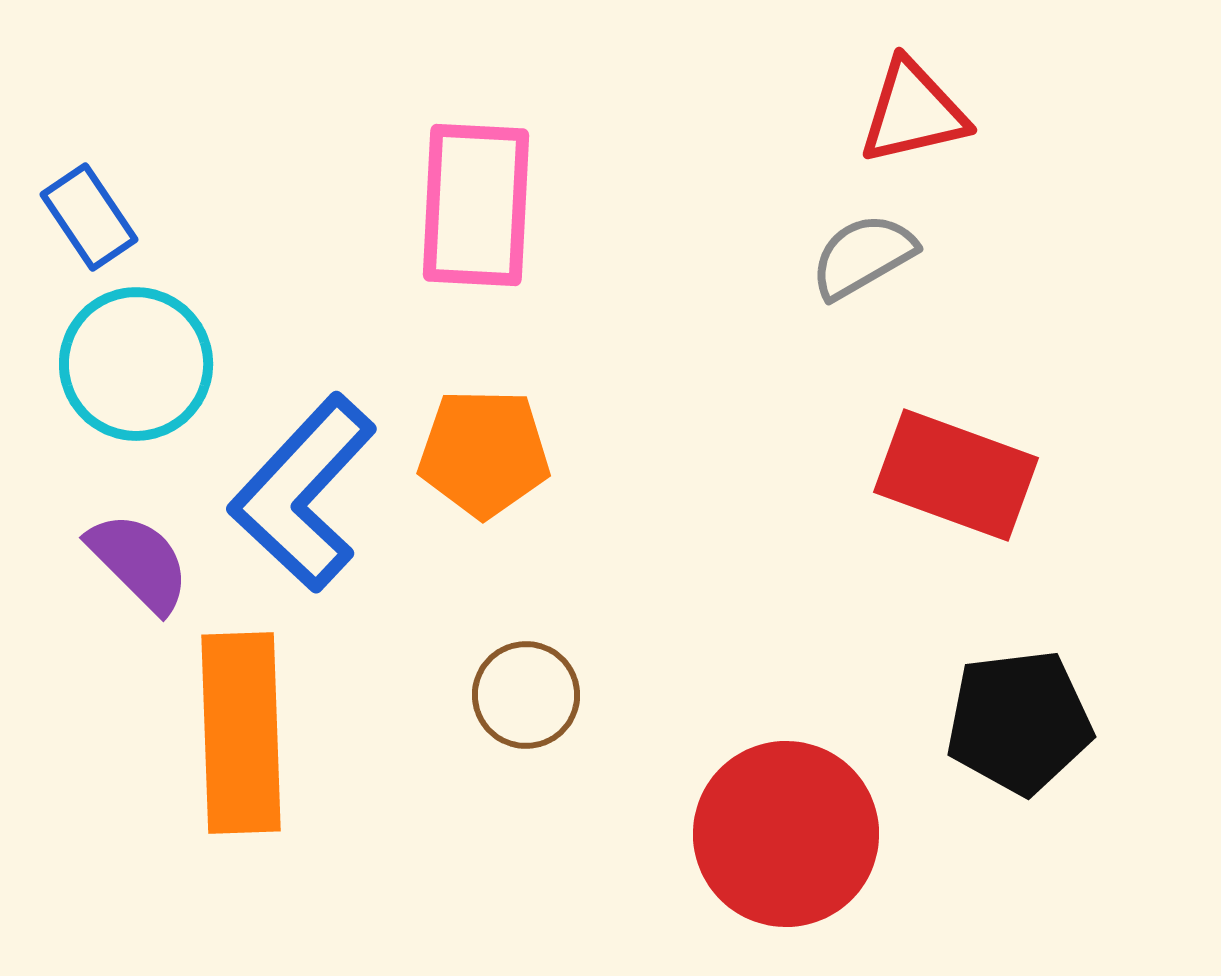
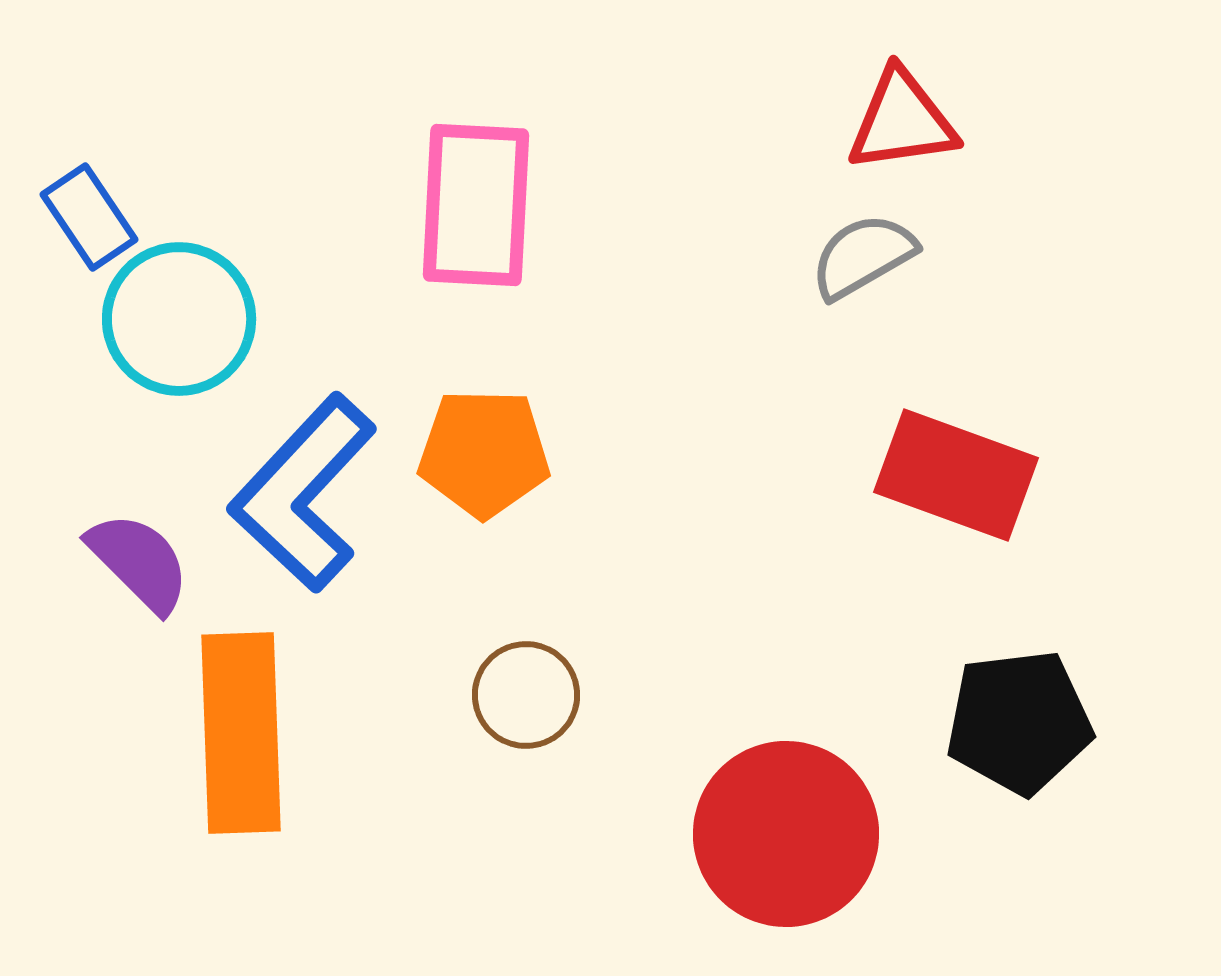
red triangle: moved 11 px left, 9 px down; rotated 5 degrees clockwise
cyan circle: moved 43 px right, 45 px up
